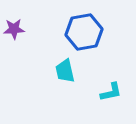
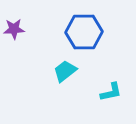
blue hexagon: rotated 9 degrees clockwise
cyan trapezoid: rotated 65 degrees clockwise
